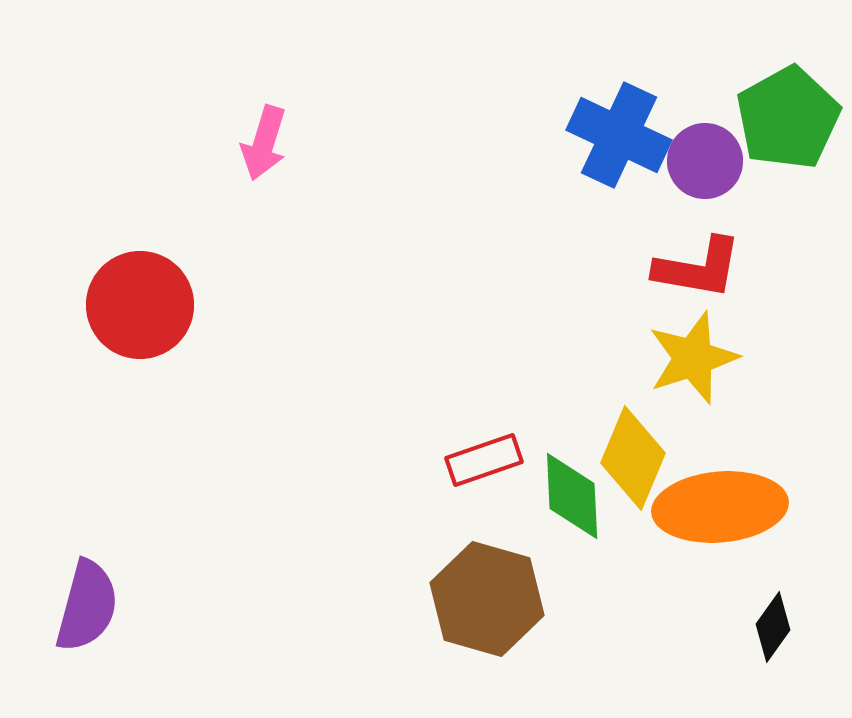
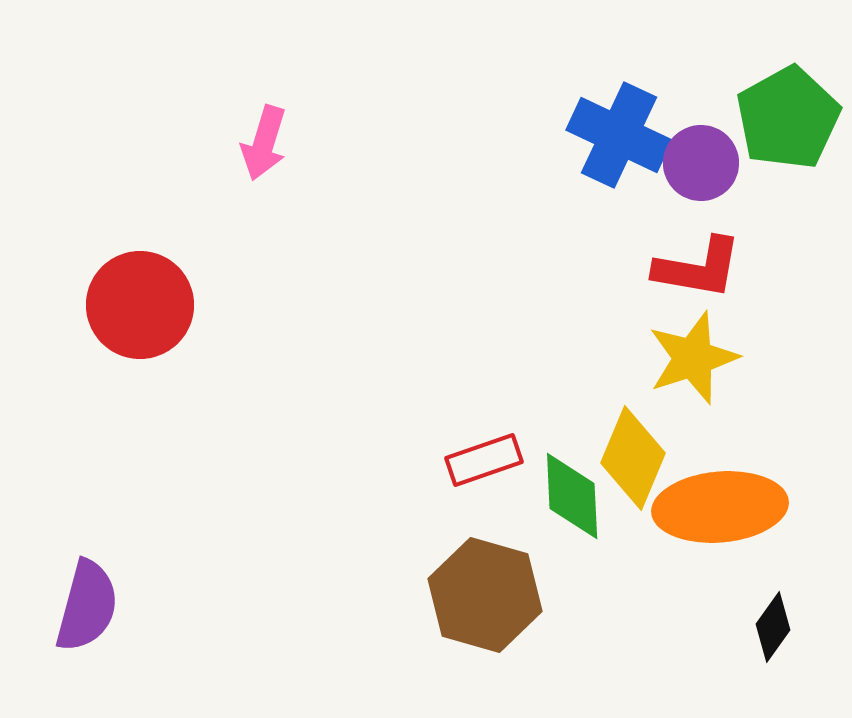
purple circle: moved 4 px left, 2 px down
brown hexagon: moved 2 px left, 4 px up
